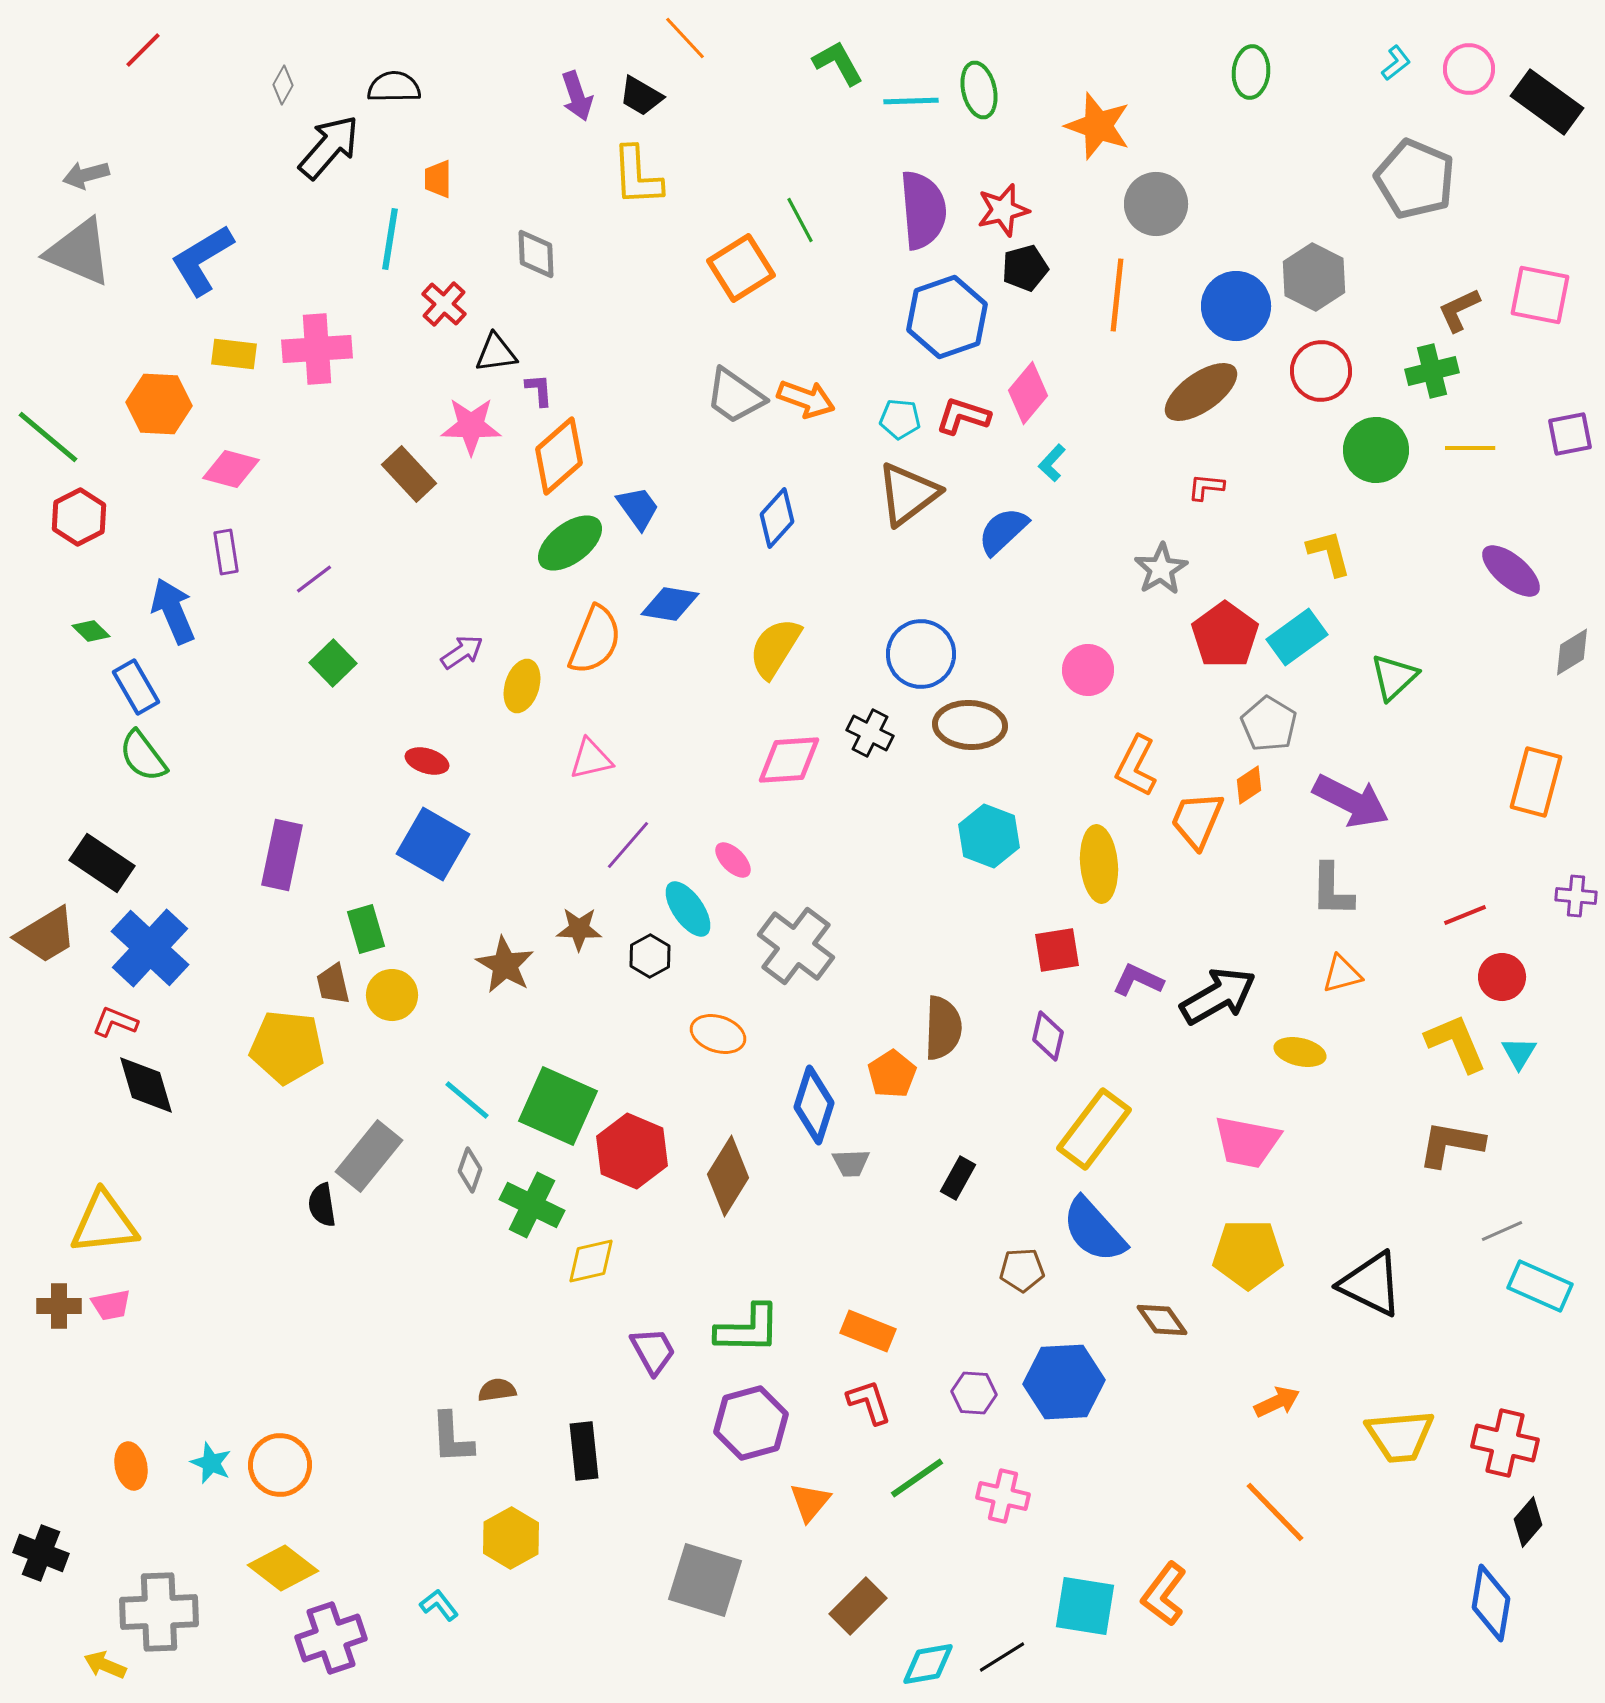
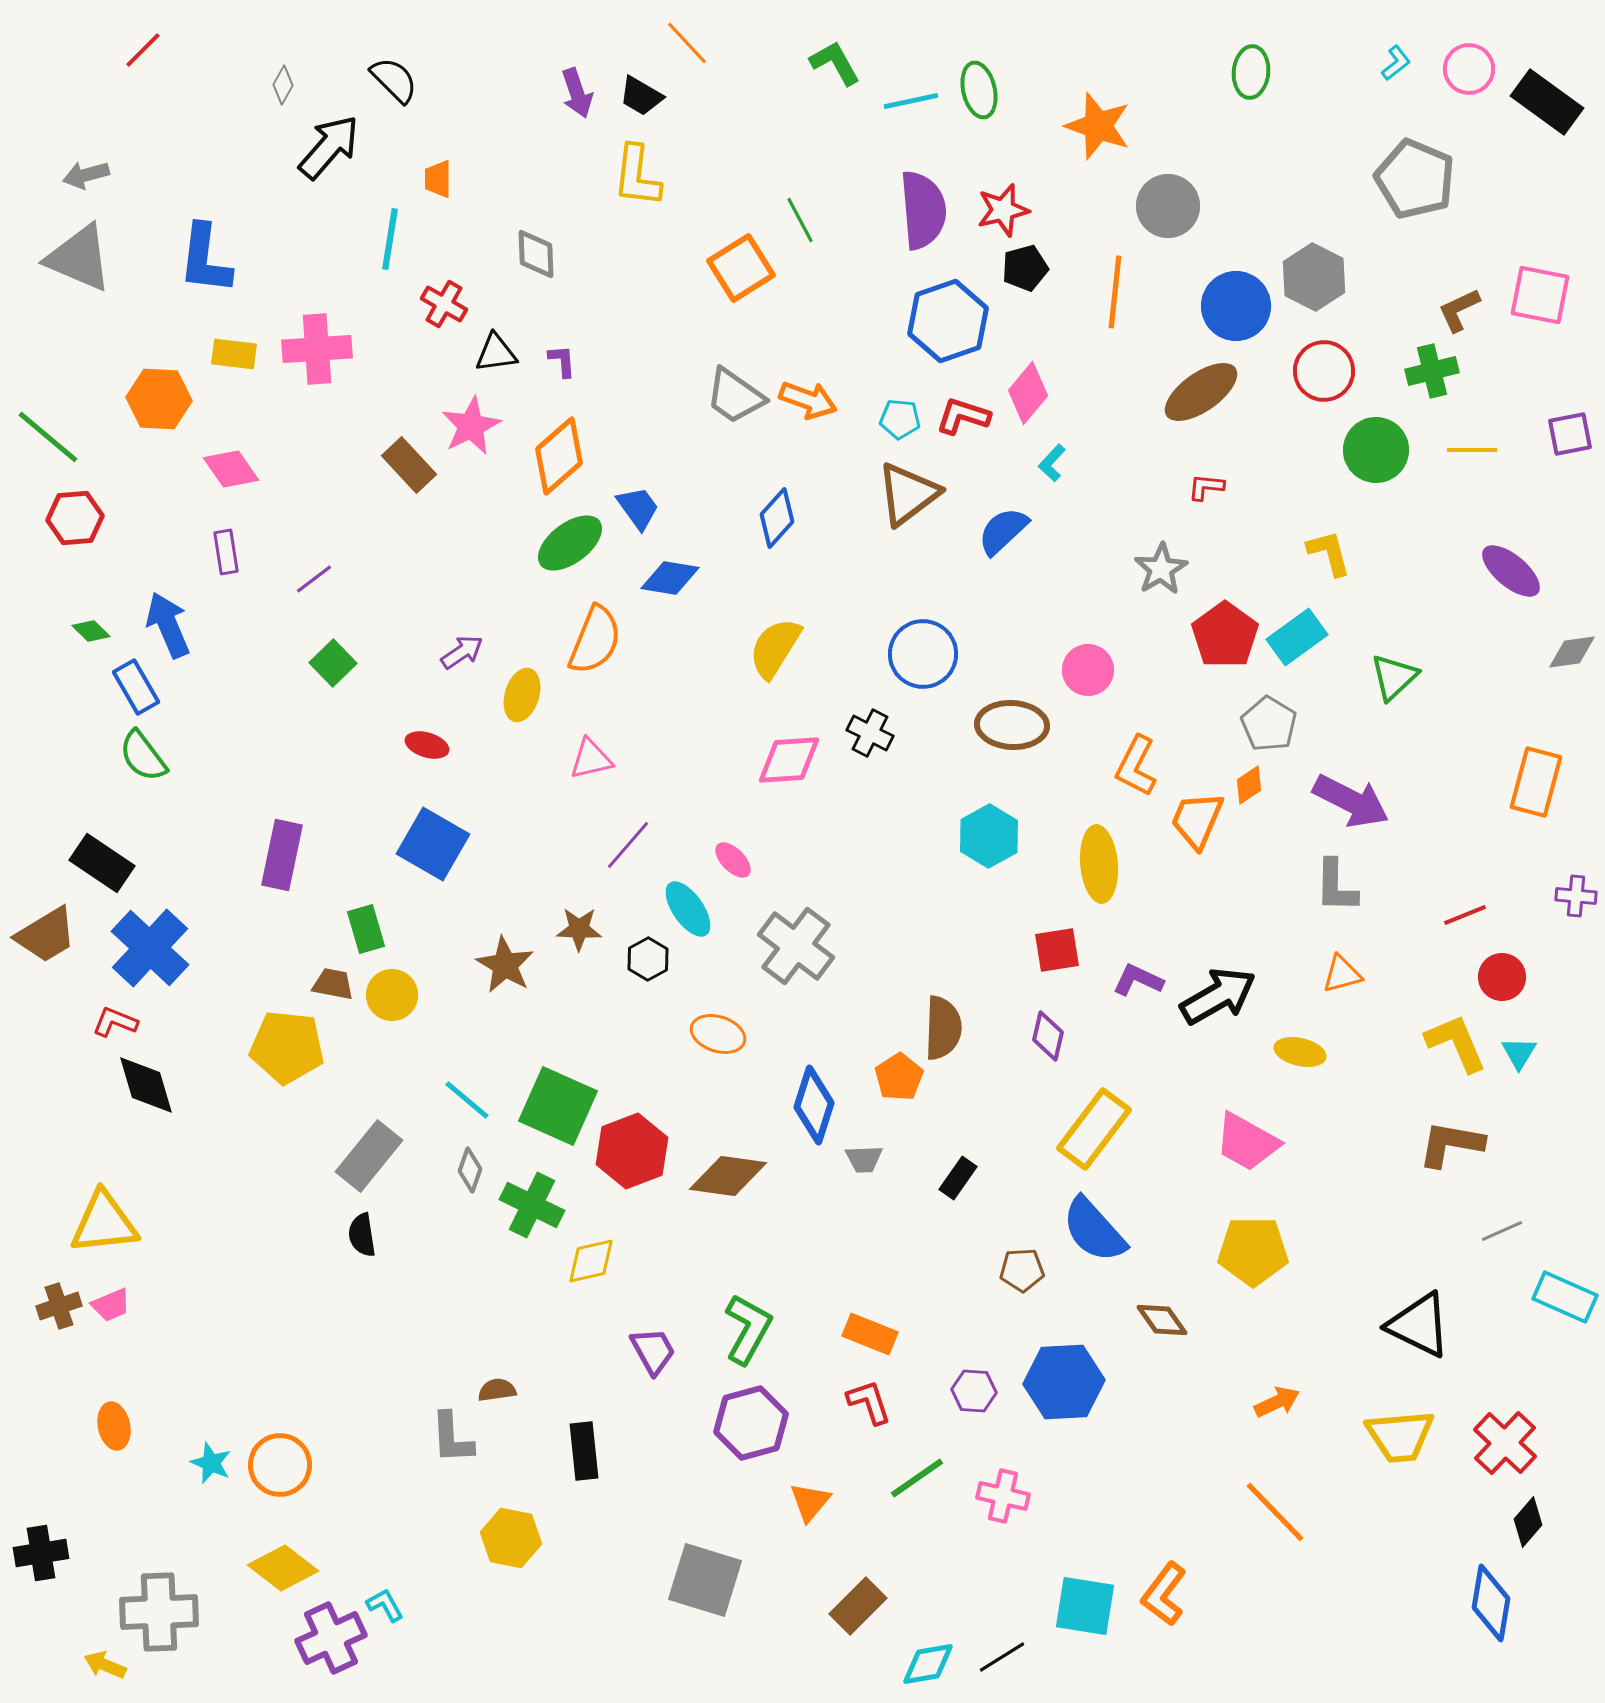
orange line at (685, 38): moved 2 px right, 5 px down
green L-shape at (838, 63): moved 3 px left
black semicircle at (394, 87): moved 7 px up; rotated 46 degrees clockwise
purple arrow at (577, 96): moved 3 px up
cyan line at (911, 101): rotated 10 degrees counterclockwise
yellow L-shape at (637, 176): rotated 10 degrees clockwise
gray circle at (1156, 204): moved 12 px right, 2 px down
gray triangle at (79, 252): moved 6 px down
blue L-shape at (202, 260): moved 3 px right, 1 px up; rotated 52 degrees counterclockwise
orange line at (1117, 295): moved 2 px left, 3 px up
red cross at (444, 304): rotated 12 degrees counterclockwise
blue hexagon at (947, 317): moved 1 px right, 4 px down
red circle at (1321, 371): moved 3 px right
purple L-shape at (539, 390): moved 23 px right, 29 px up
orange arrow at (806, 399): moved 2 px right, 1 px down
orange hexagon at (159, 404): moved 5 px up
pink star at (471, 426): rotated 28 degrees counterclockwise
yellow line at (1470, 448): moved 2 px right, 2 px down
pink diamond at (231, 469): rotated 40 degrees clockwise
brown rectangle at (409, 474): moved 9 px up
red hexagon at (79, 517): moved 4 px left, 1 px down; rotated 22 degrees clockwise
blue diamond at (670, 604): moved 26 px up
blue arrow at (173, 611): moved 5 px left, 14 px down
gray diamond at (1572, 652): rotated 24 degrees clockwise
blue circle at (921, 654): moved 2 px right
yellow ellipse at (522, 686): moved 9 px down
brown ellipse at (970, 725): moved 42 px right
red ellipse at (427, 761): moved 16 px up
cyan hexagon at (989, 836): rotated 10 degrees clockwise
gray L-shape at (1332, 890): moved 4 px right, 4 px up
black hexagon at (650, 956): moved 2 px left, 3 px down
brown trapezoid at (333, 984): rotated 114 degrees clockwise
orange pentagon at (892, 1074): moved 7 px right, 3 px down
pink trapezoid at (1247, 1142): rotated 18 degrees clockwise
red hexagon at (632, 1151): rotated 16 degrees clockwise
gray trapezoid at (851, 1163): moved 13 px right, 4 px up
brown diamond at (728, 1176): rotated 66 degrees clockwise
black rectangle at (958, 1178): rotated 6 degrees clockwise
black semicircle at (322, 1205): moved 40 px right, 30 px down
yellow pentagon at (1248, 1254): moved 5 px right, 3 px up
black triangle at (1371, 1284): moved 48 px right, 41 px down
cyan rectangle at (1540, 1286): moved 25 px right, 11 px down
pink trapezoid at (111, 1305): rotated 12 degrees counterclockwise
brown cross at (59, 1306): rotated 18 degrees counterclockwise
green L-shape at (748, 1329): rotated 62 degrees counterclockwise
orange rectangle at (868, 1331): moved 2 px right, 3 px down
purple hexagon at (974, 1393): moved 2 px up
red cross at (1505, 1443): rotated 30 degrees clockwise
orange ellipse at (131, 1466): moved 17 px left, 40 px up
yellow hexagon at (511, 1538): rotated 20 degrees counterclockwise
black cross at (41, 1553): rotated 30 degrees counterclockwise
cyan L-shape at (439, 1605): moved 54 px left; rotated 9 degrees clockwise
purple cross at (331, 1638): rotated 6 degrees counterclockwise
